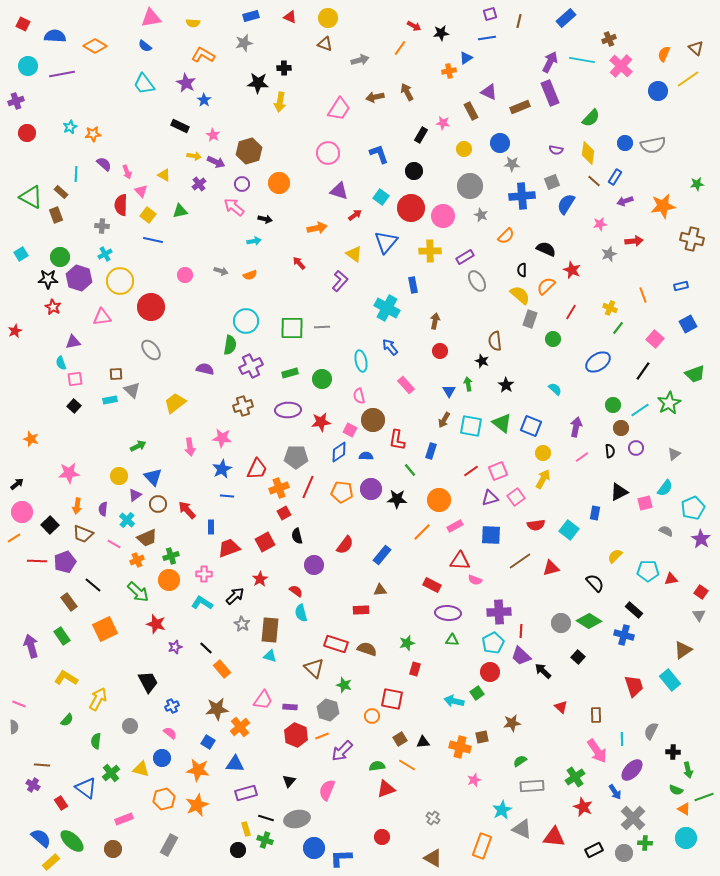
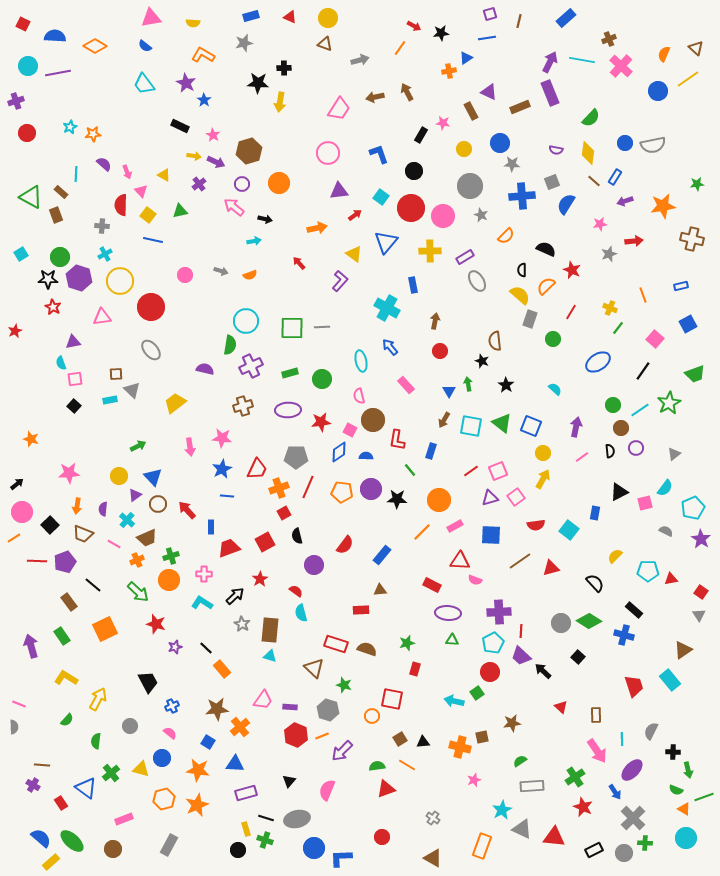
purple line at (62, 74): moved 4 px left, 1 px up
purple triangle at (339, 191): rotated 24 degrees counterclockwise
